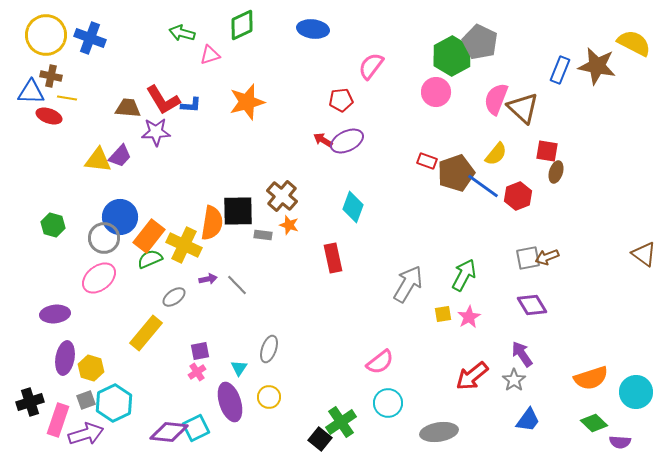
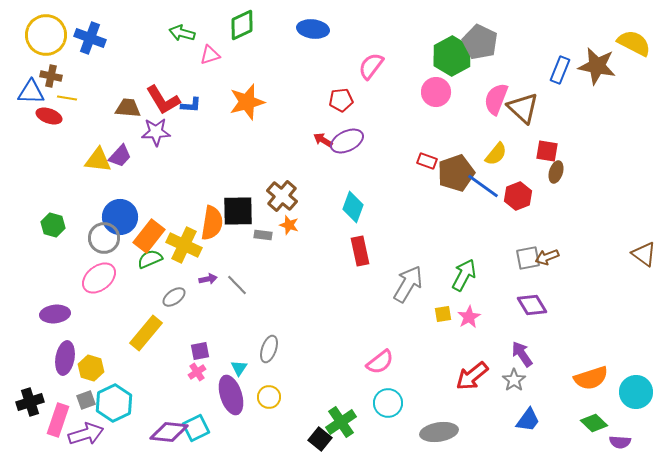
red rectangle at (333, 258): moved 27 px right, 7 px up
purple ellipse at (230, 402): moved 1 px right, 7 px up
